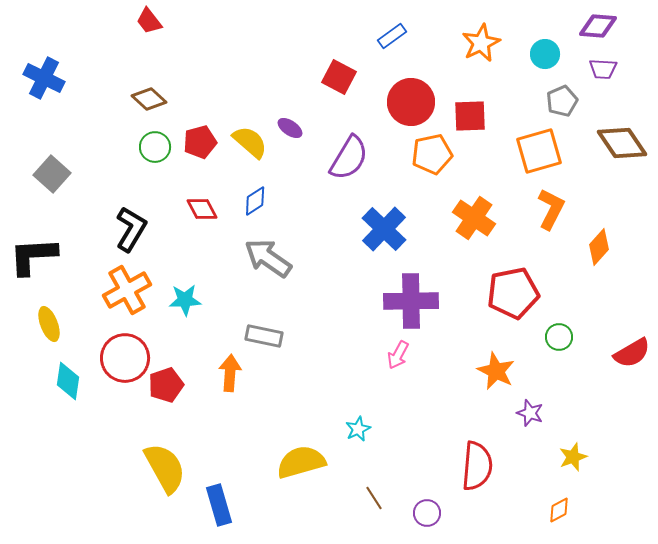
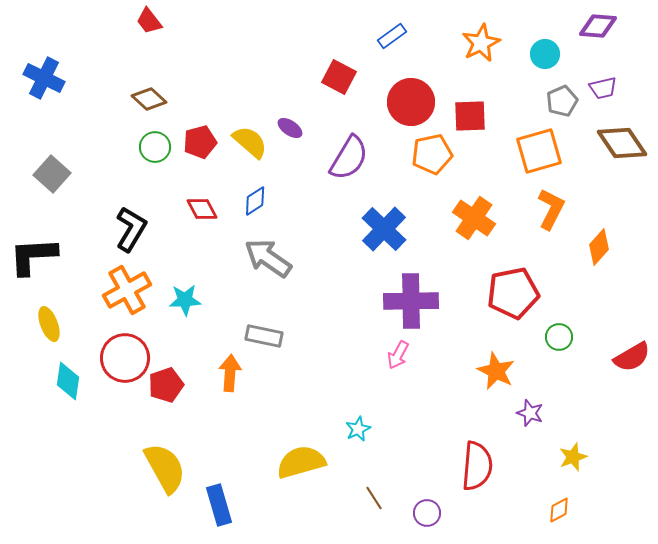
purple trapezoid at (603, 69): moved 19 px down; rotated 16 degrees counterclockwise
red semicircle at (632, 353): moved 4 px down
